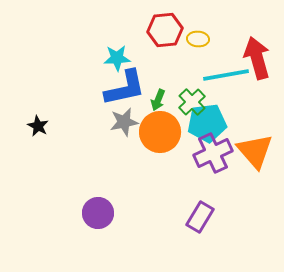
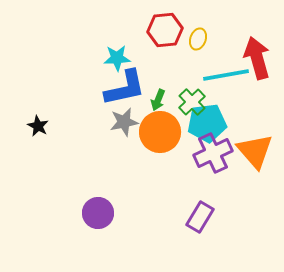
yellow ellipse: rotated 75 degrees counterclockwise
